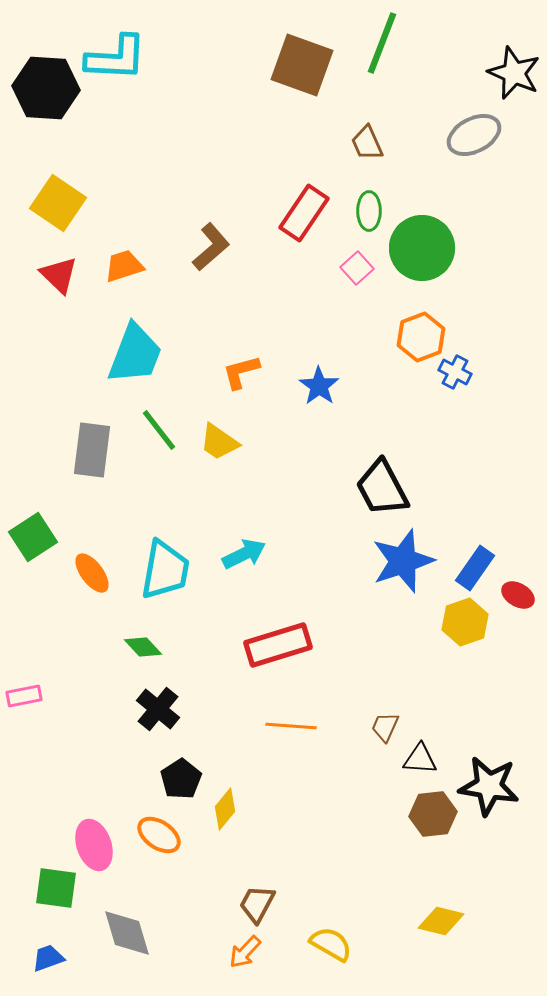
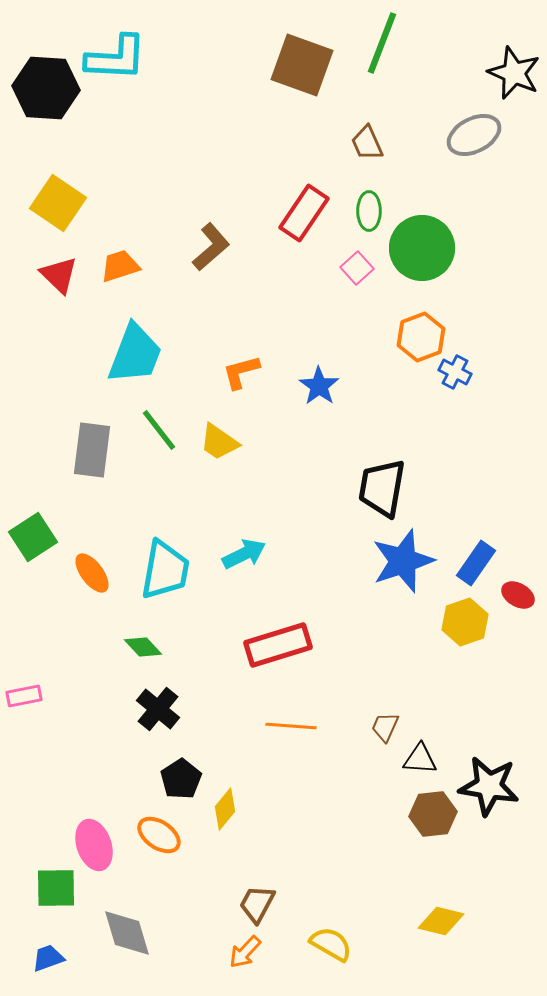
orange trapezoid at (124, 266): moved 4 px left
black trapezoid at (382, 488): rotated 38 degrees clockwise
blue rectangle at (475, 568): moved 1 px right, 5 px up
green square at (56, 888): rotated 9 degrees counterclockwise
